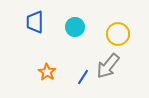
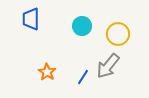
blue trapezoid: moved 4 px left, 3 px up
cyan circle: moved 7 px right, 1 px up
